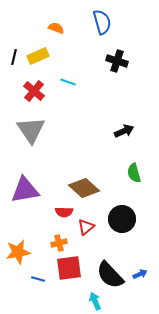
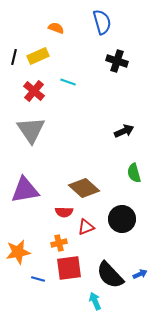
red triangle: rotated 18 degrees clockwise
